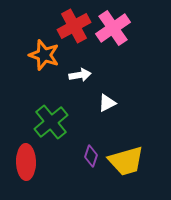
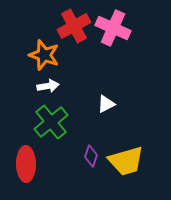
pink cross: rotated 32 degrees counterclockwise
white arrow: moved 32 px left, 11 px down
white triangle: moved 1 px left, 1 px down
red ellipse: moved 2 px down
